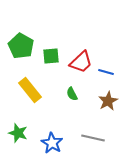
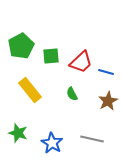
green pentagon: rotated 15 degrees clockwise
gray line: moved 1 px left, 1 px down
